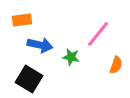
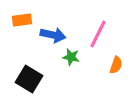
pink line: rotated 12 degrees counterclockwise
blue arrow: moved 13 px right, 10 px up
